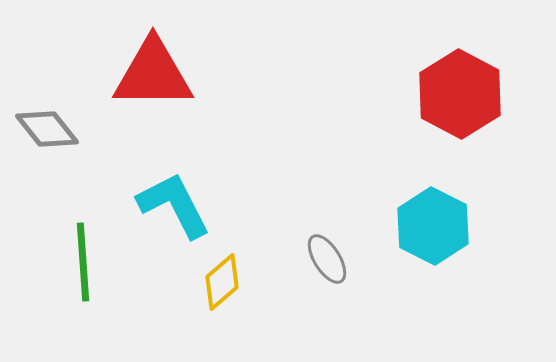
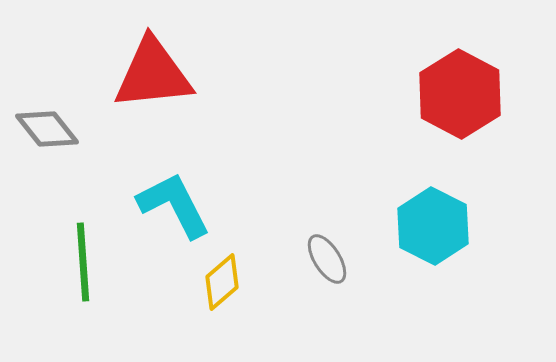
red triangle: rotated 6 degrees counterclockwise
